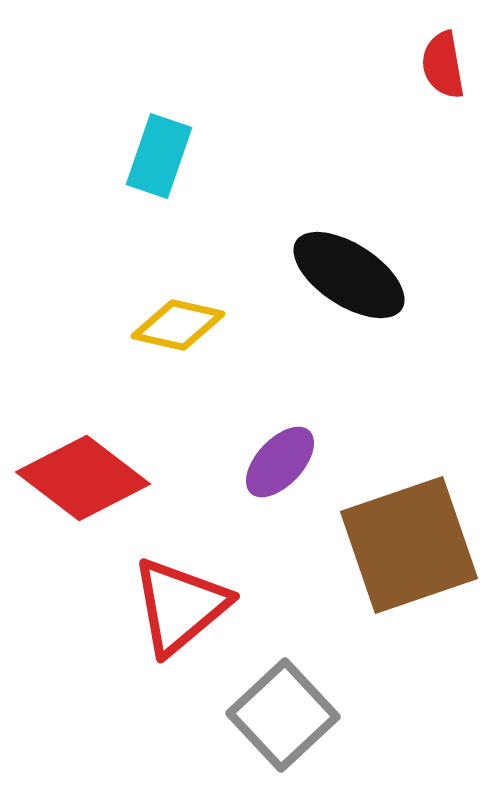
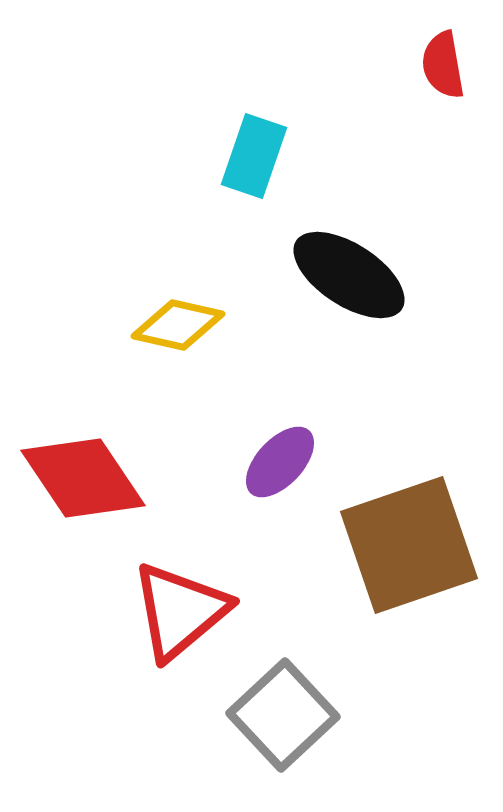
cyan rectangle: moved 95 px right
red diamond: rotated 19 degrees clockwise
red triangle: moved 5 px down
